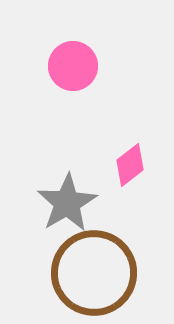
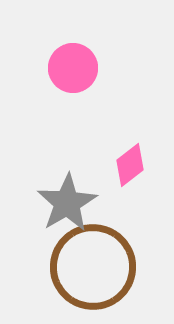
pink circle: moved 2 px down
brown circle: moved 1 px left, 6 px up
